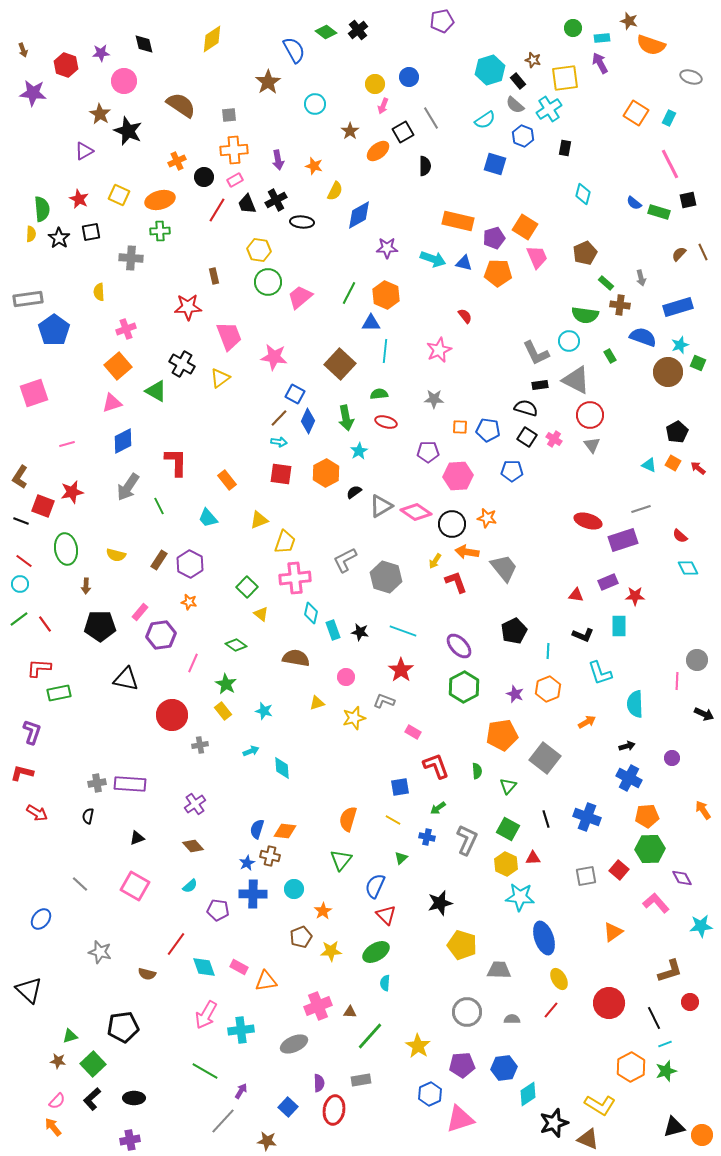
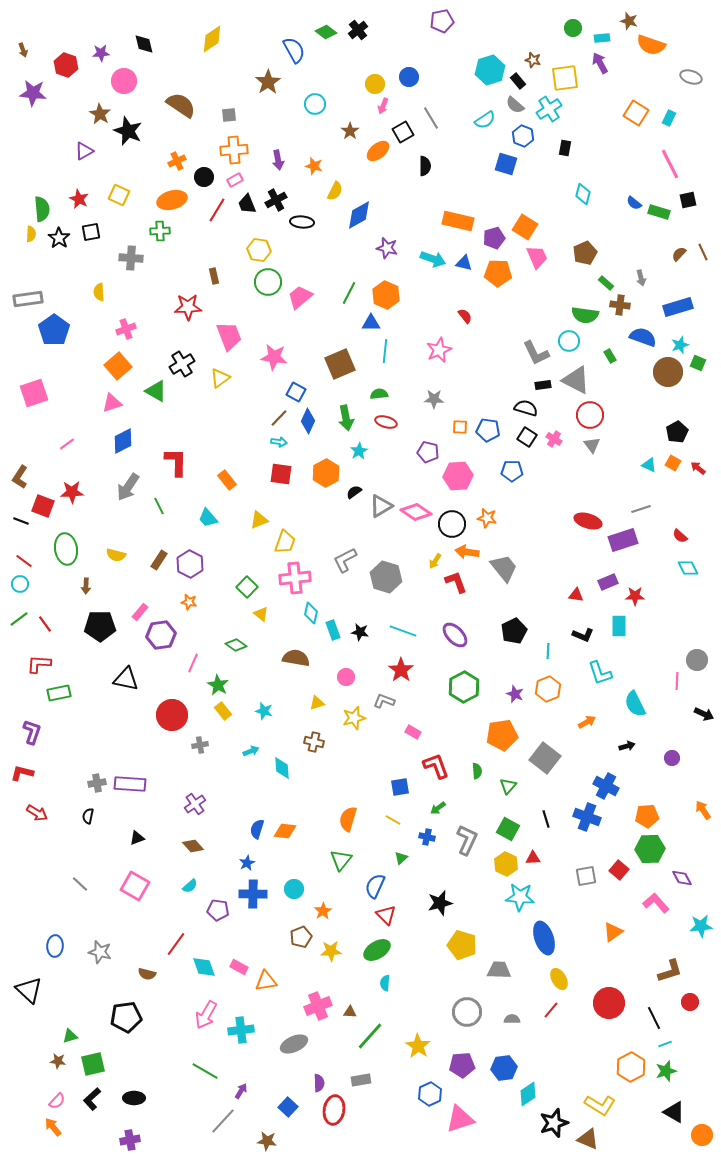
blue square at (495, 164): moved 11 px right
orange ellipse at (160, 200): moved 12 px right
purple star at (387, 248): rotated 15 degrees clockwise
black cross at (182, 364): rotated 30 degrees clockwise
brown square at (340, 364): rotated 24 degrees clockwise
black rectangle at (540, 385): moved 3 px right
blue square at (295, 394): moved 1 px right, 2 px up
pink line at (67, 444): rotated 21 degrees counterclockwise
purple pentagon at (428, 452): rotated 15 degrees clockwise
red star at (72, 492): rotated 10 degrees clockwise
purple ellipse at (459, 646): moved 4 px left, 11 px up
red L-shape at (39, 668): moved 4 px up
green star at (226, 684): moved 8 px left, 1 px down
cyan semicircle at (635, 704): rotated 24 degrees counterclockwise
blue cross at (629, 778): moved 23 px left, 8 px down
brown cross at (270, 856): moved 44 px right, 114 px up
blue ellipse at (41, 919): moved 14 px right, 27 px down; rotated 35 degrees counterclockwise
green ellipse at (376, 952): moved 1 px right, 2 px up
black pentagon at (123, 1027): moved 3 px right, 10 px up
green square at (93, 1064): rotated 30 degrees clockwise
black triangle at (674, 1127): moved 15 px up; rotated 45 degrees clockwise
